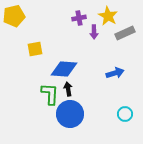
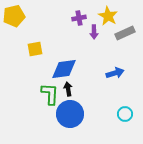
blue diamond: rotated 12 degrees counterclockwise
